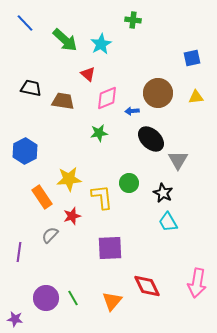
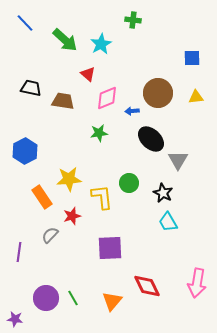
blue square: rotated 12 degrees clockwise
